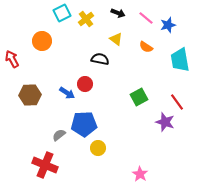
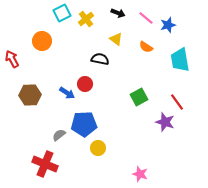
red cross: moved 1 px up
pink star: rotated 14 degrees counterclockwise
